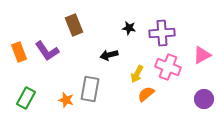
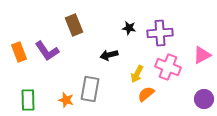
purple cross: moved 2 px left
green rectangle: moved 2 px right, 2 px down; rotated 30 degrees counterclockwise
